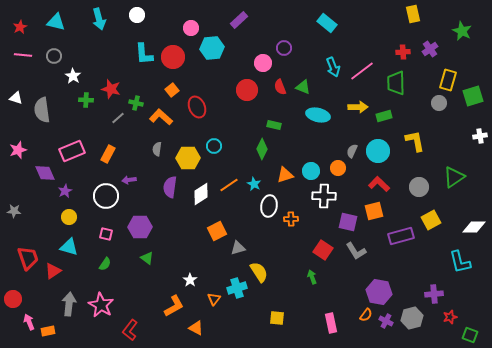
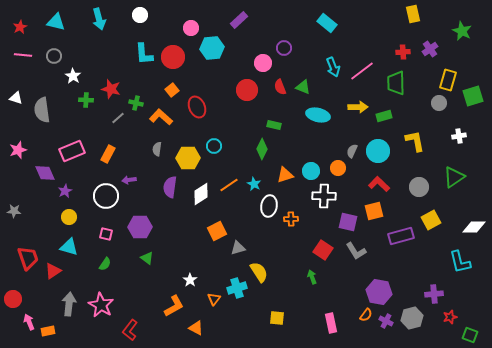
white circle at (137, 15): moved 3 px right
white cross at (480, 136): moved 21 px left
